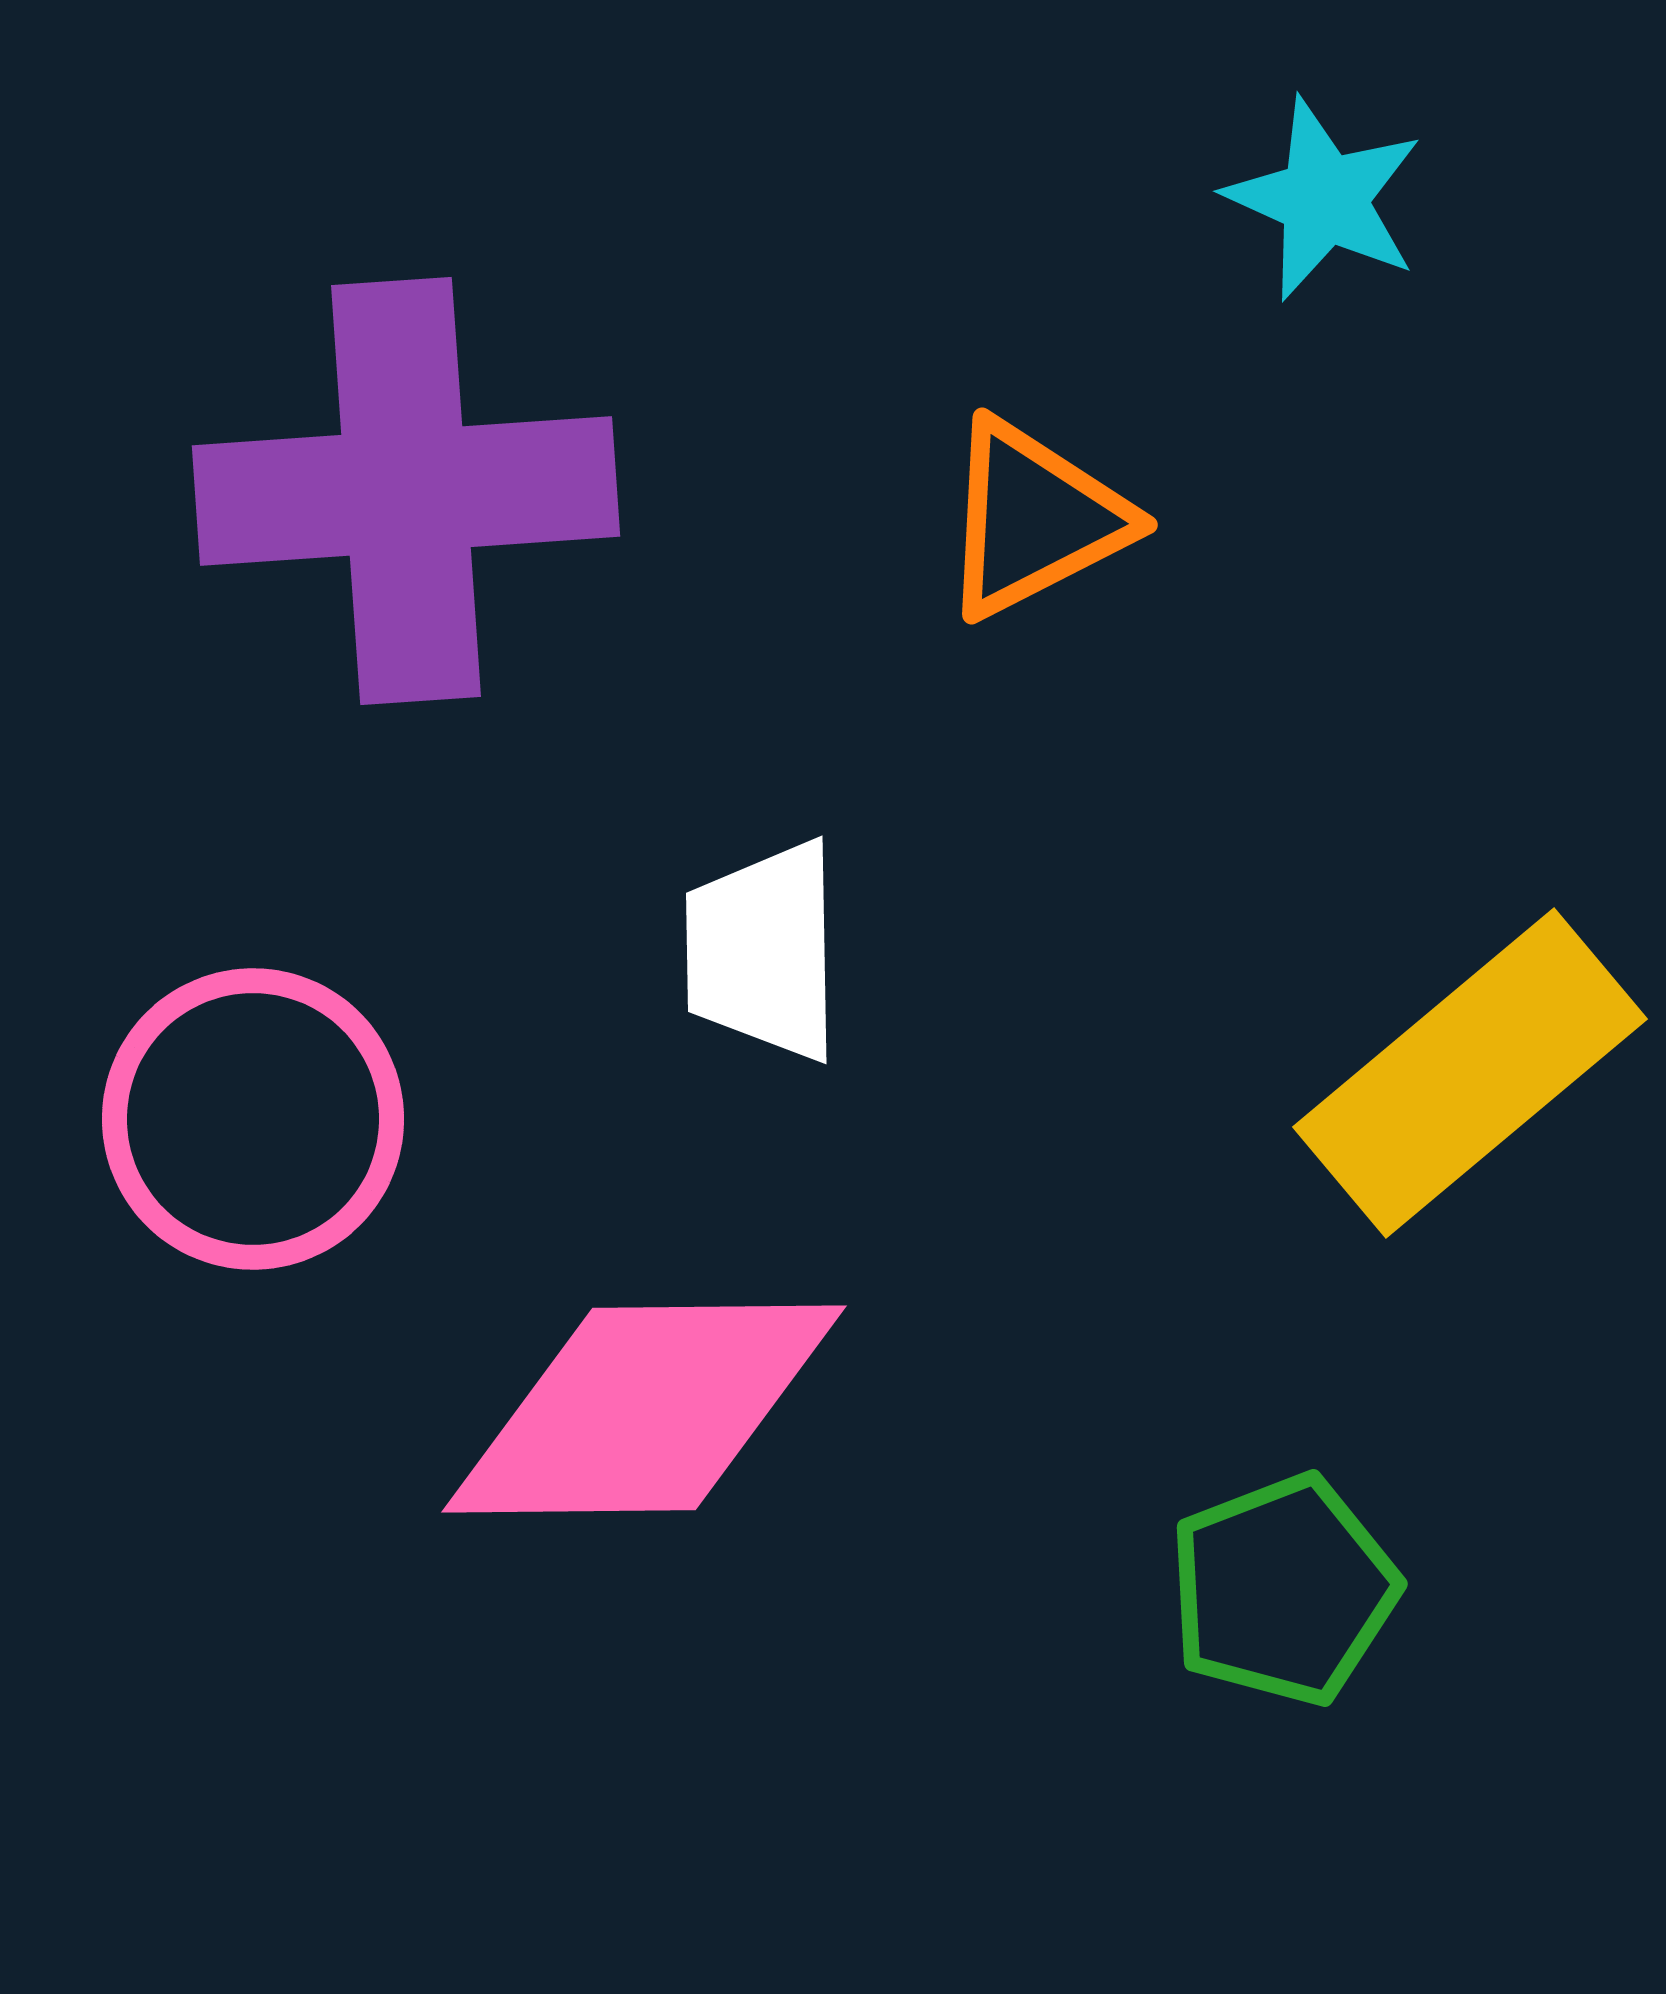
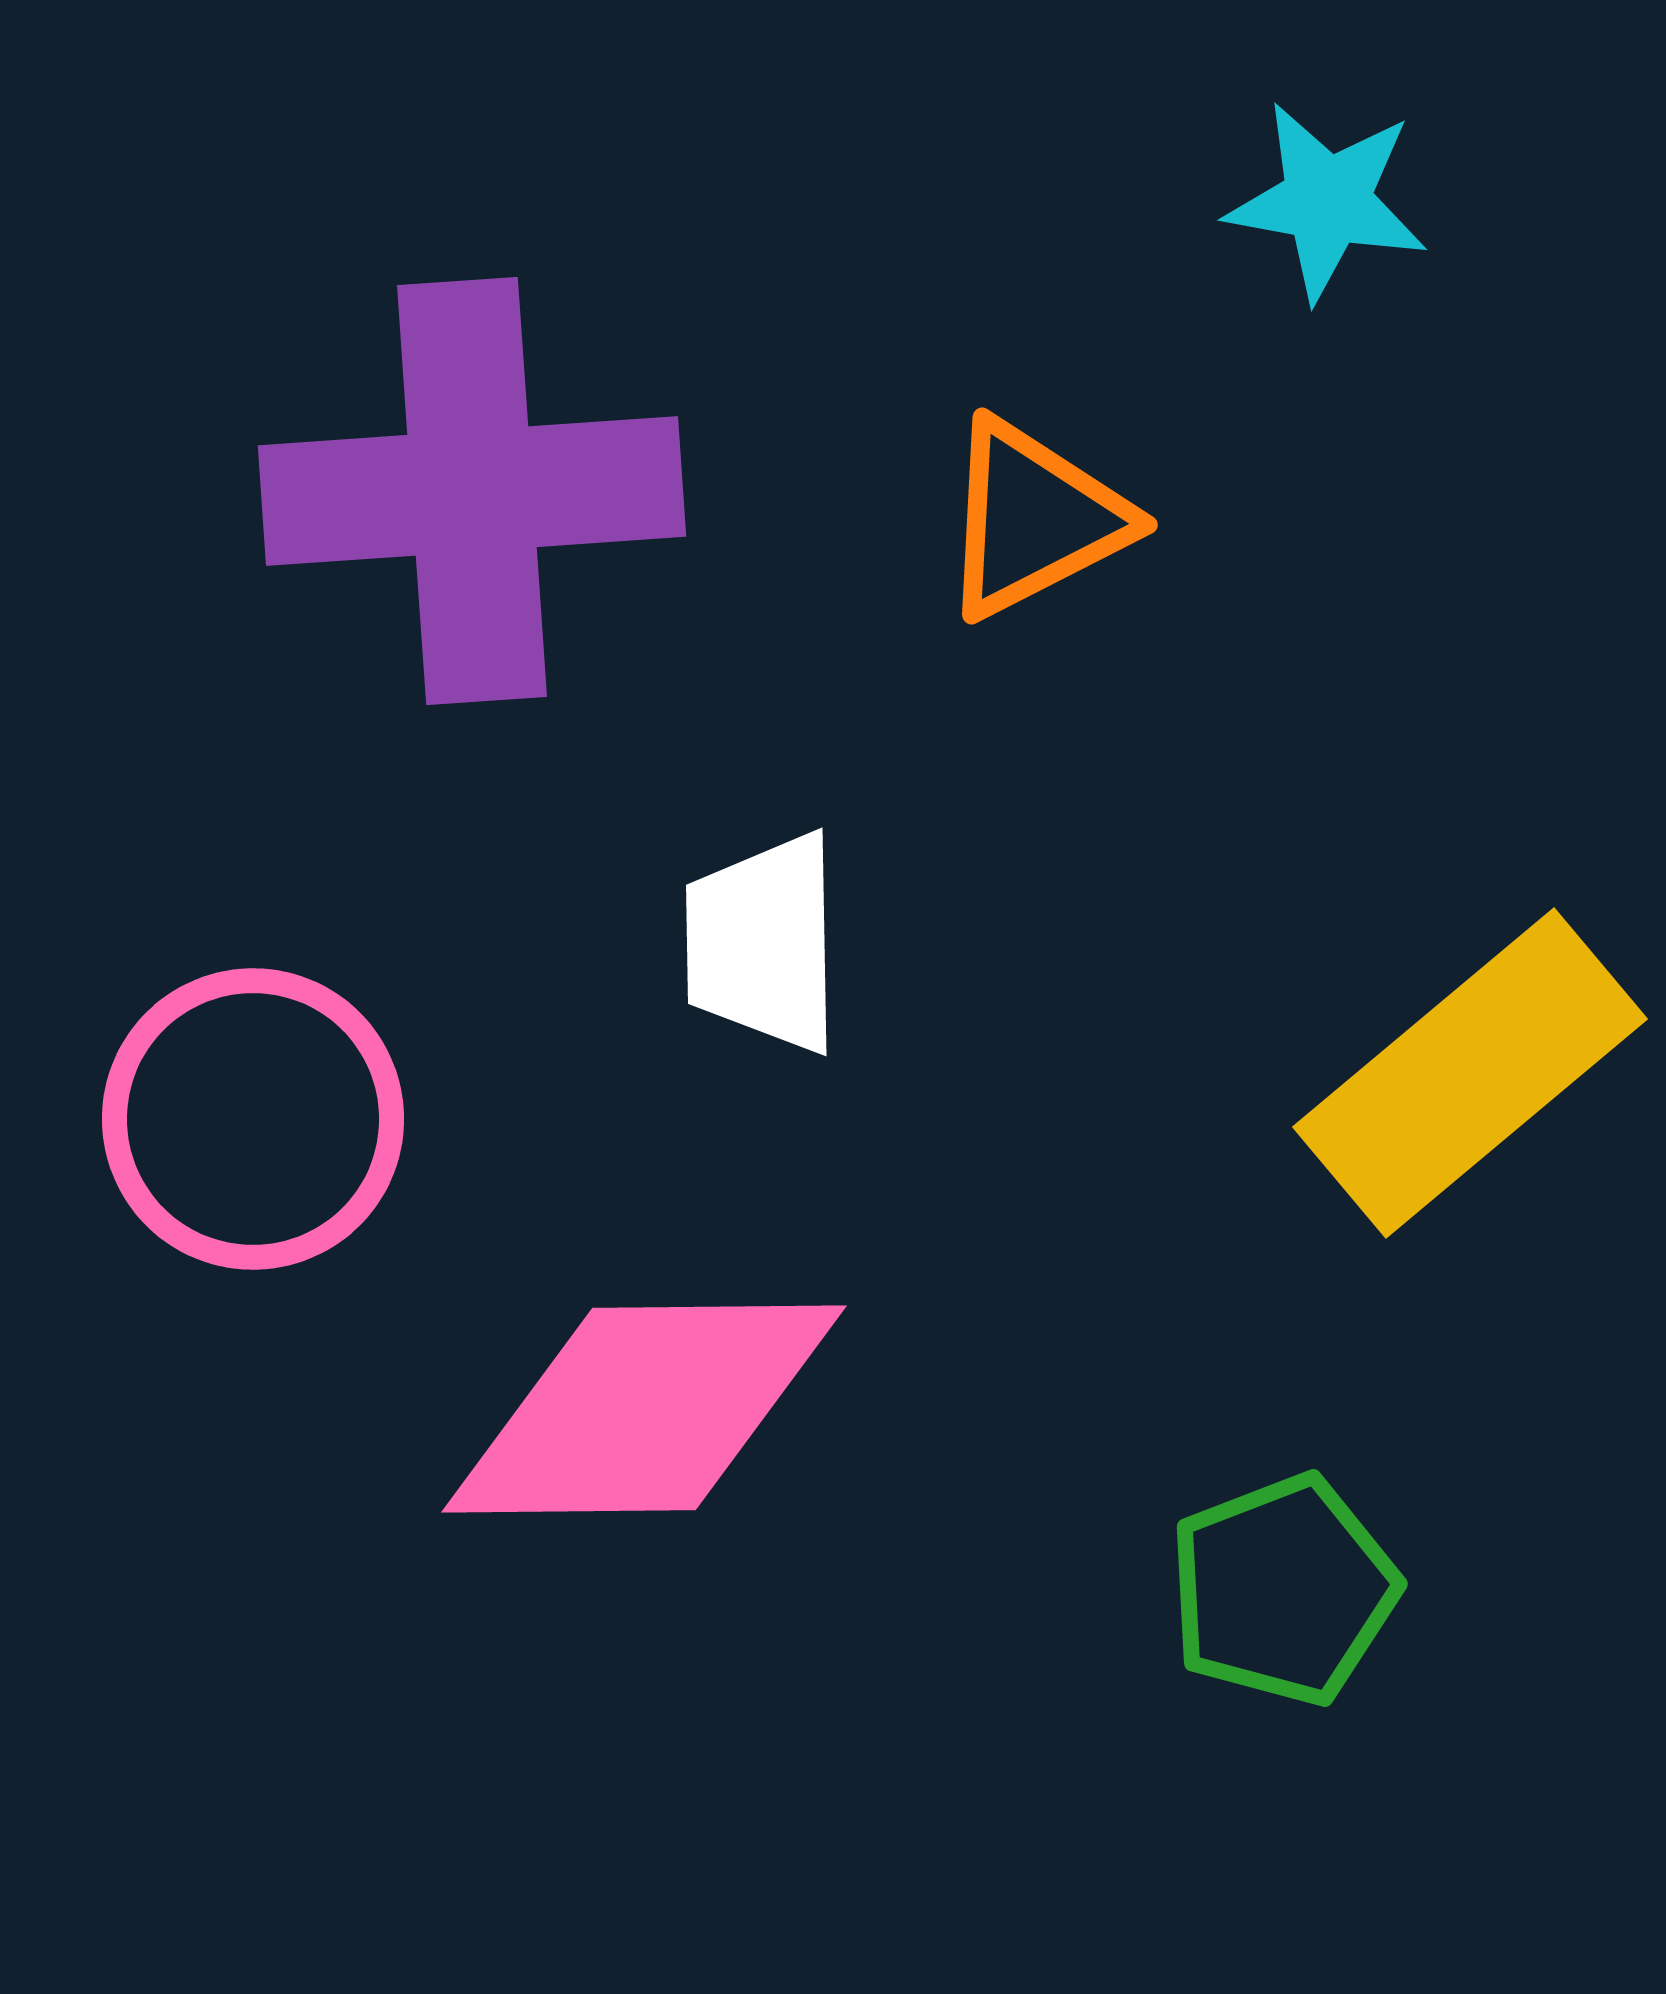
cyan star: moved 3 px right, 2 px down; rotated 14 degrees counterclockwise
purple cross: moved 66 px right
white trapezoid: moved 8 px up
